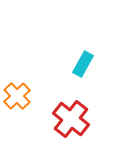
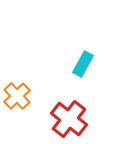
red cross: moved 2 px left
